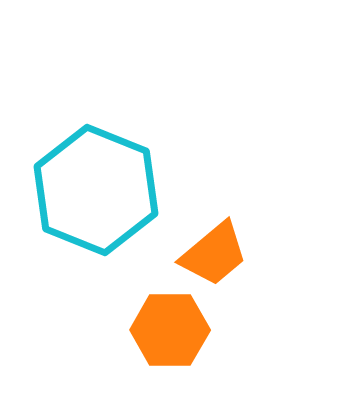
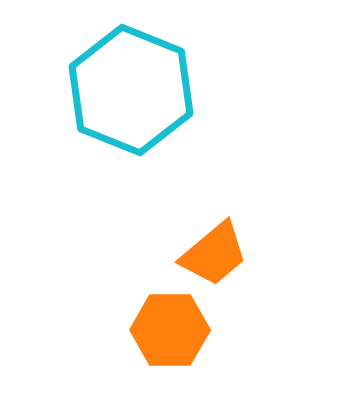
cyan hexagon: moved 35 px right, 100 px up
